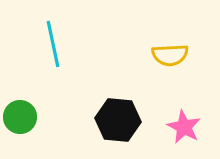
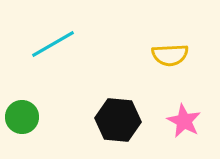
cyan line: rotated 72 degrees clockwise
green circle: moved 2 px right
pink star: moved 6 px up
